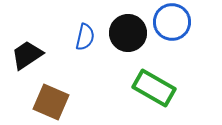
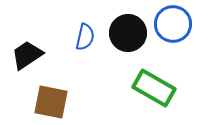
blue circle: moved 1 px right, 2 px down
brown square: rotated 12 degrees counterclockwise
